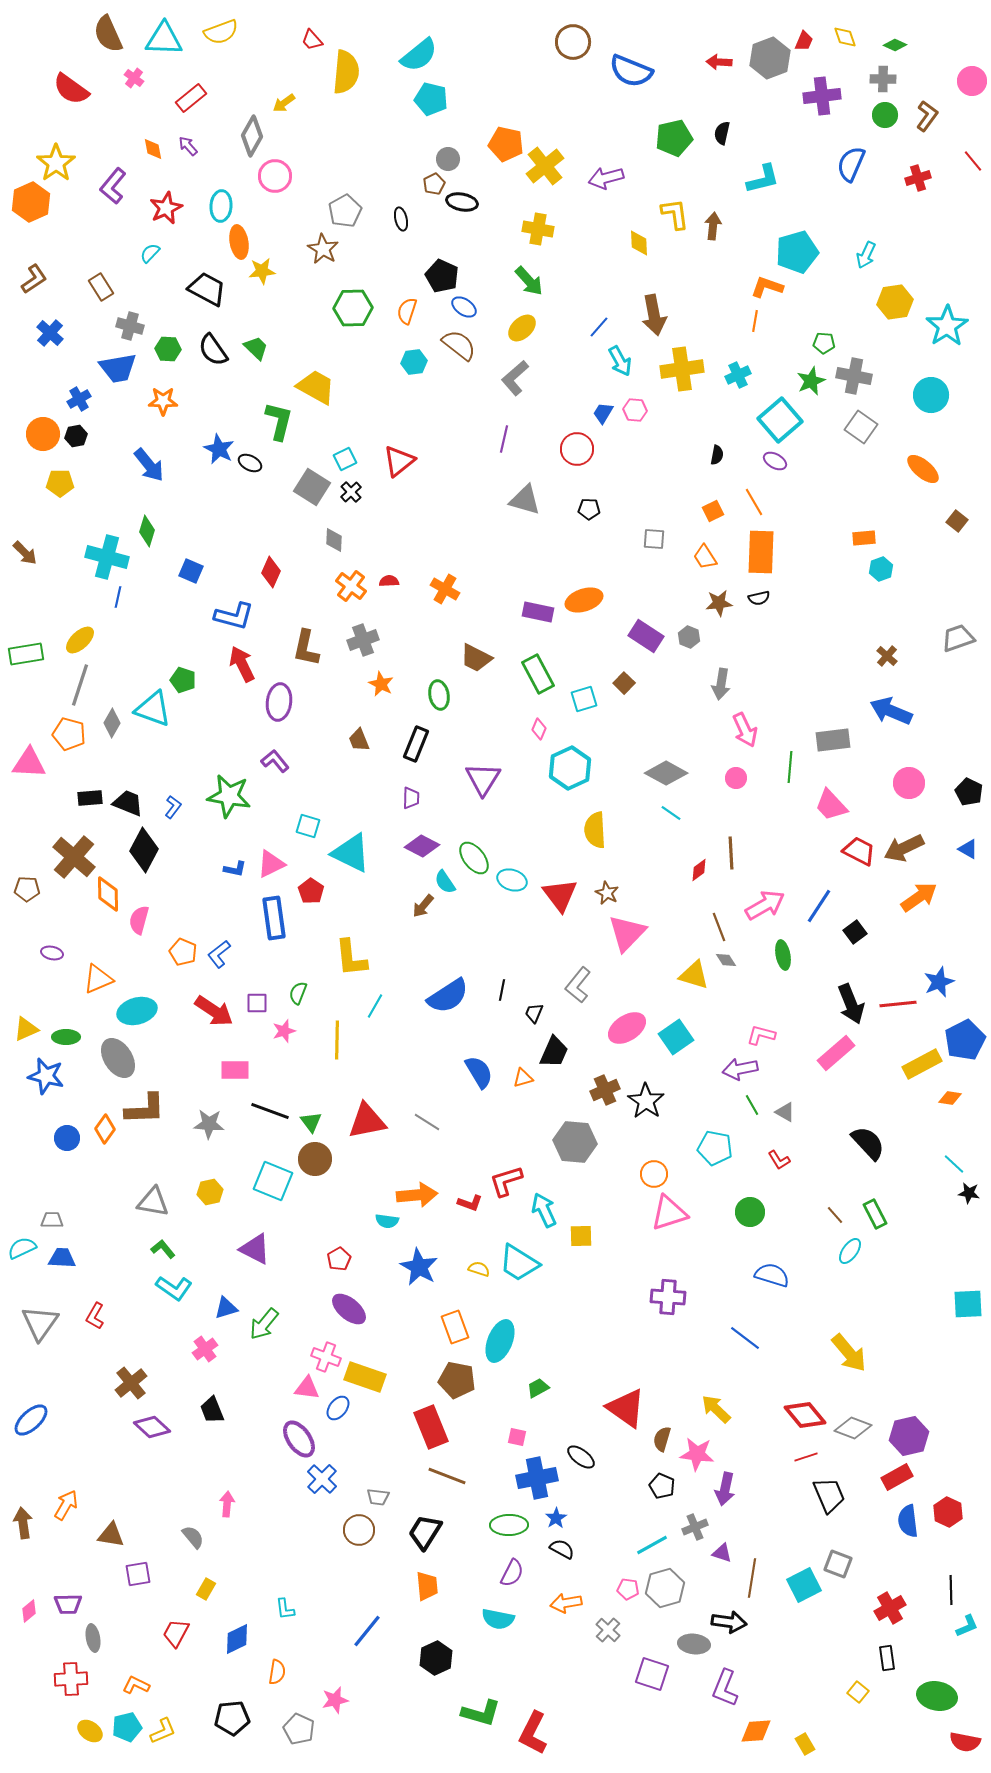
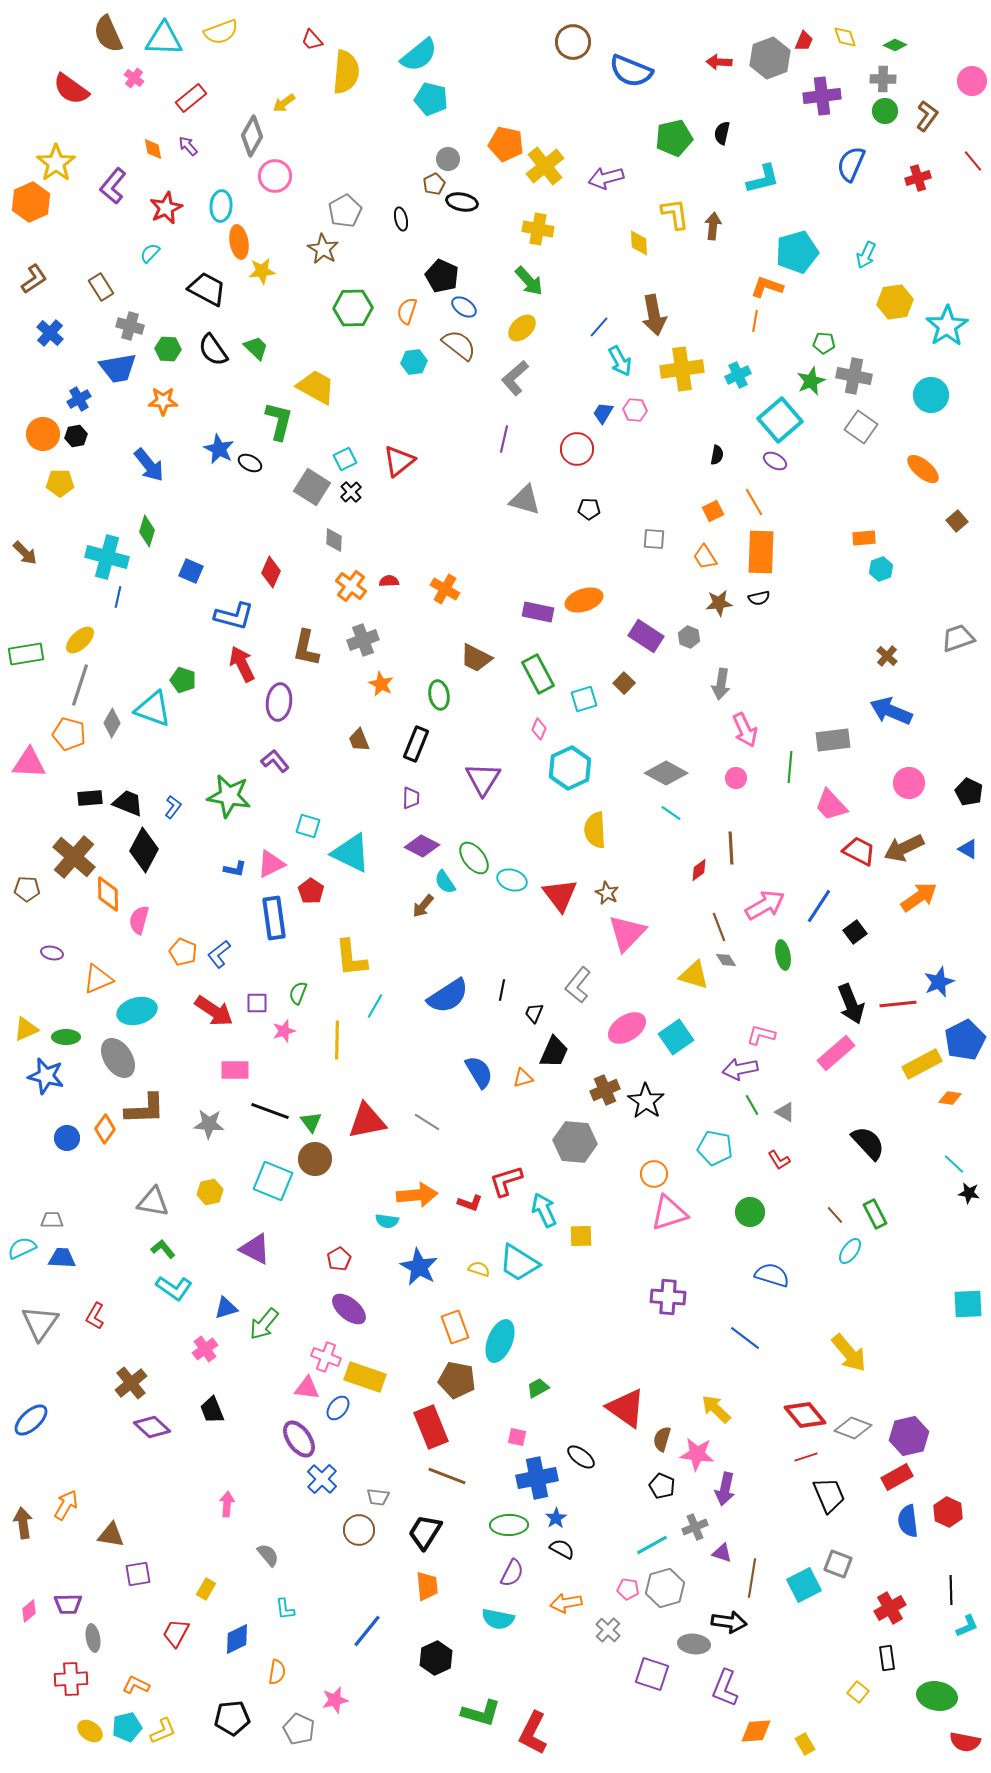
green circle at (885, 115): moved 4 px up
brown square at (957, 521): rotated 10 degrees clockwise
brown line at (731, 853): moved 5 px up
gray semicircle at (193, 1537): moved 75 px right, 18 px down
